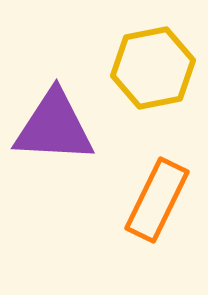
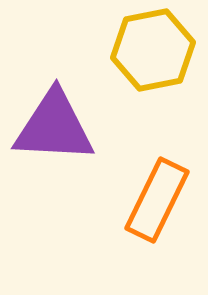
yellow hexagon: moved 18 px up
